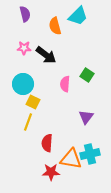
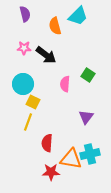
green square: moved 1 px right
